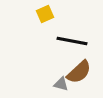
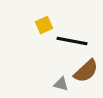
yellow square: moved 1 px left, 11 px down
brown semicircle: moved 7 px right, 1 px up
